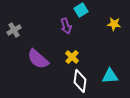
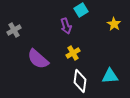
yellow star: rotated 24 degrees clockwise
yellow cross: moved 1 px right, 4 px up; rotated 16 degrees clockwise
